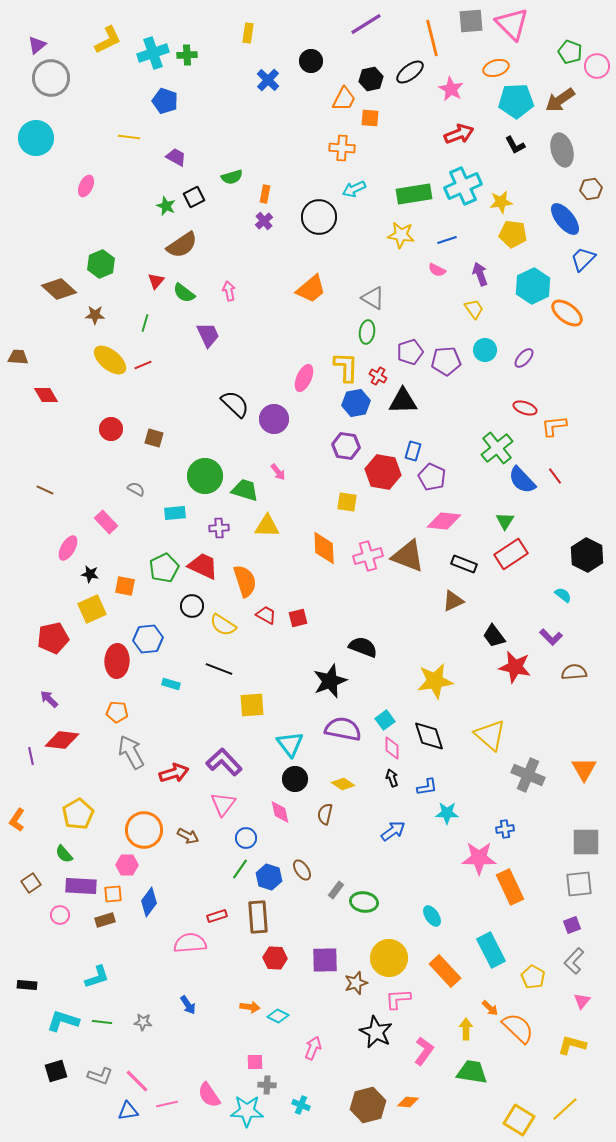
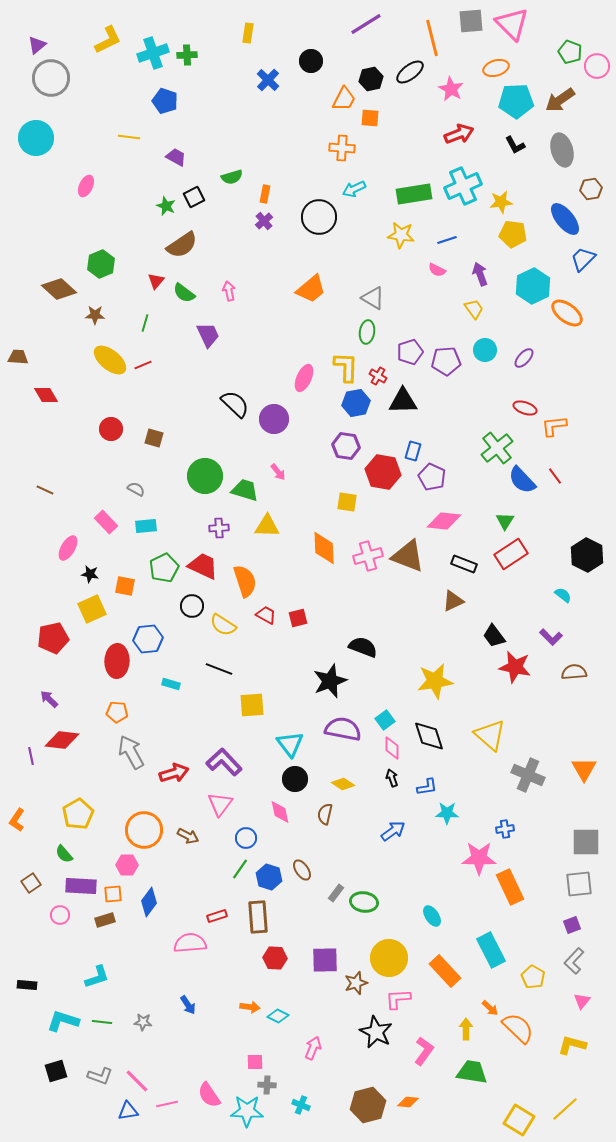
cyan rectangle at (175, 513): moved 29 px left, 13 px down
pink triangle at (223, 804): moved 3 px left
gray rectangle at (336, 890): moved 3 px down
